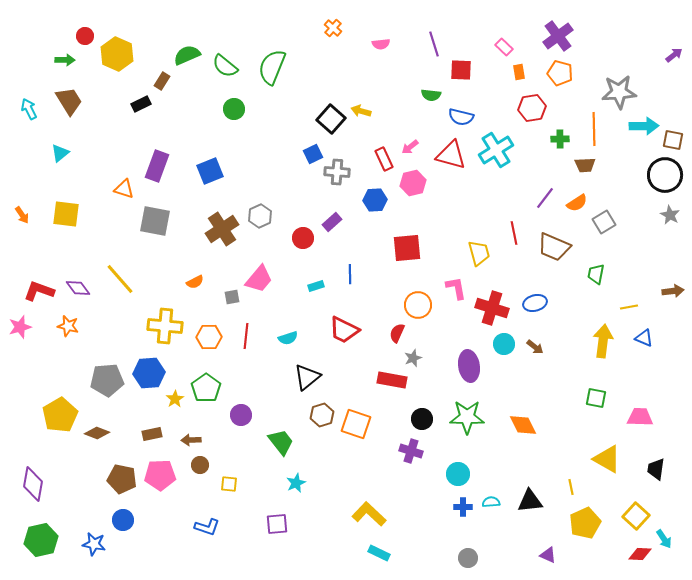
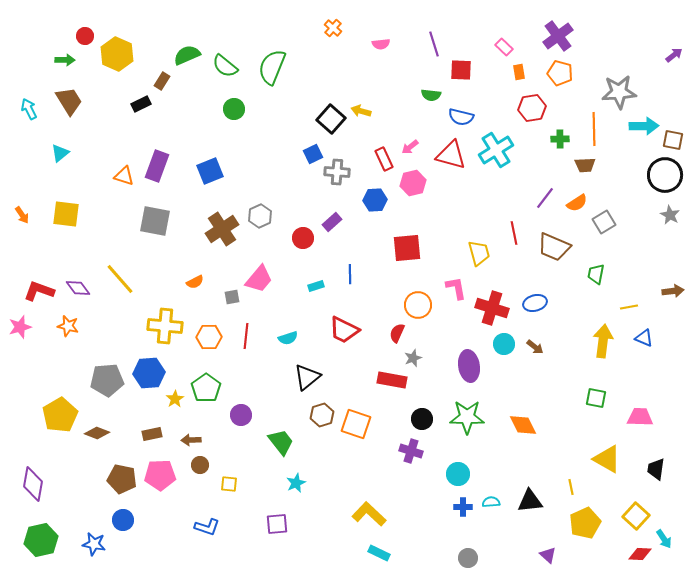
orange triangle at (124, 189): moved 13 px up
purple triangle at (548, 555): rotated 18 degrees clockwise
